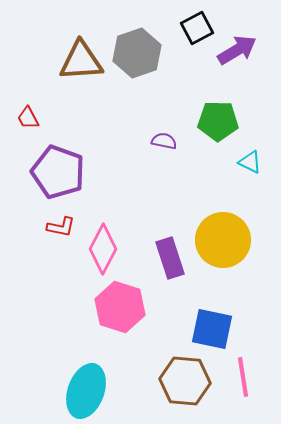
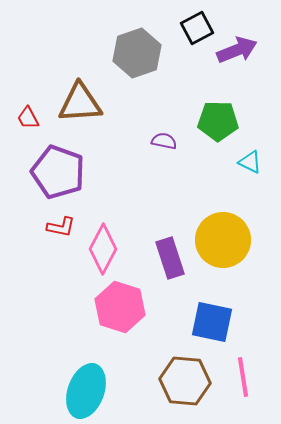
purple arrow: rotated 9 degrees clockwise
brown triangle: moved 1 px left, 42 px down
blue square: moved 7 px up
